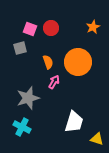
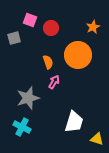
pink square: moved 9 px up
gray square: moved 6 px left, 10 px up
orange circle: moved 7 px up
